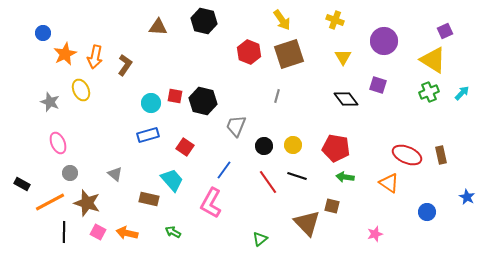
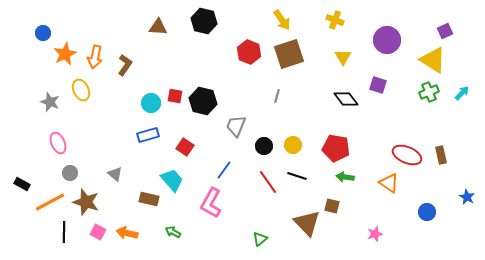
purple circle at (384, 41): moved 3 px right, 1 px up
brown star at (87, 203): moved 1 px left, 1 px up
